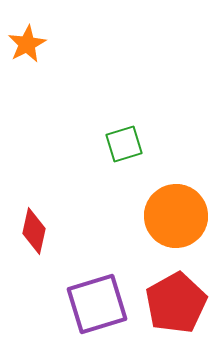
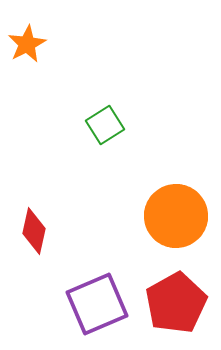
green square: moved 19 px left, 19 px up; rotated 15 degrees counterclockwise
purple square: rotated 6 degrees counterclockwise
